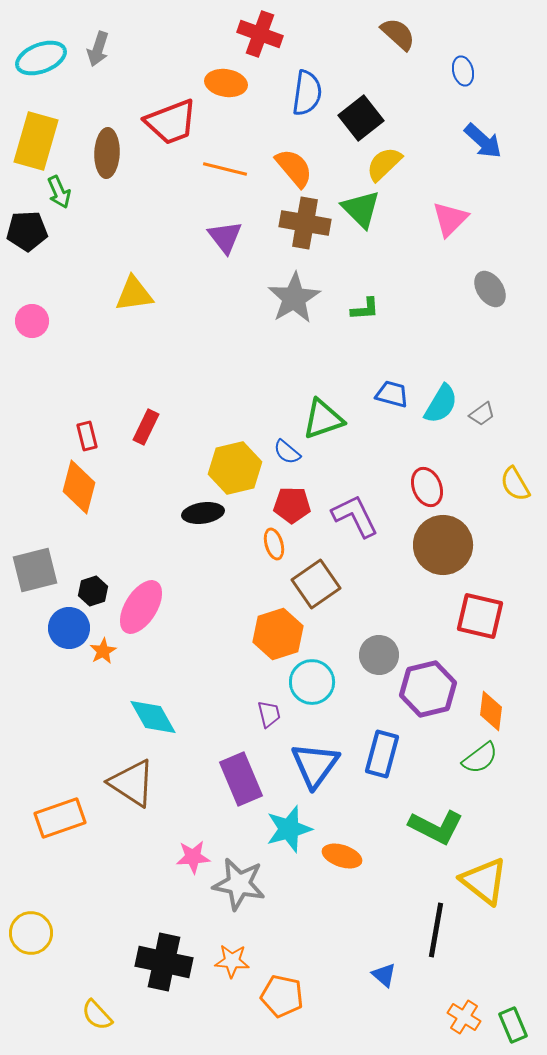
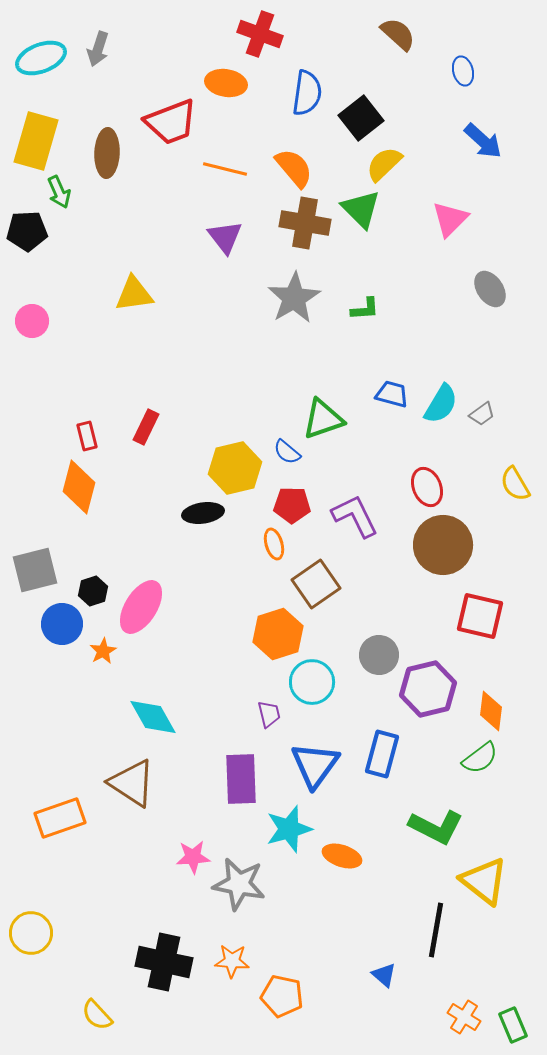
blue circle at (69, 628): moved 7 px left, 4 px up
purple rectangle at (241, 779): rotated 21 degrees clockwise
